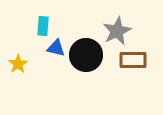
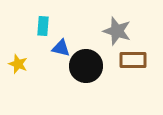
gray star: rotated 28 degrees counterclockwise
blue triangle: moved 5 px right
black circle: moved 11 px down
yellow star: rotated 18 degrees counterclockwise
